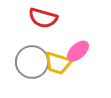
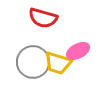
pink ellipse: rotated 15 degrees clockwise
gray circle: moved 1 px right
